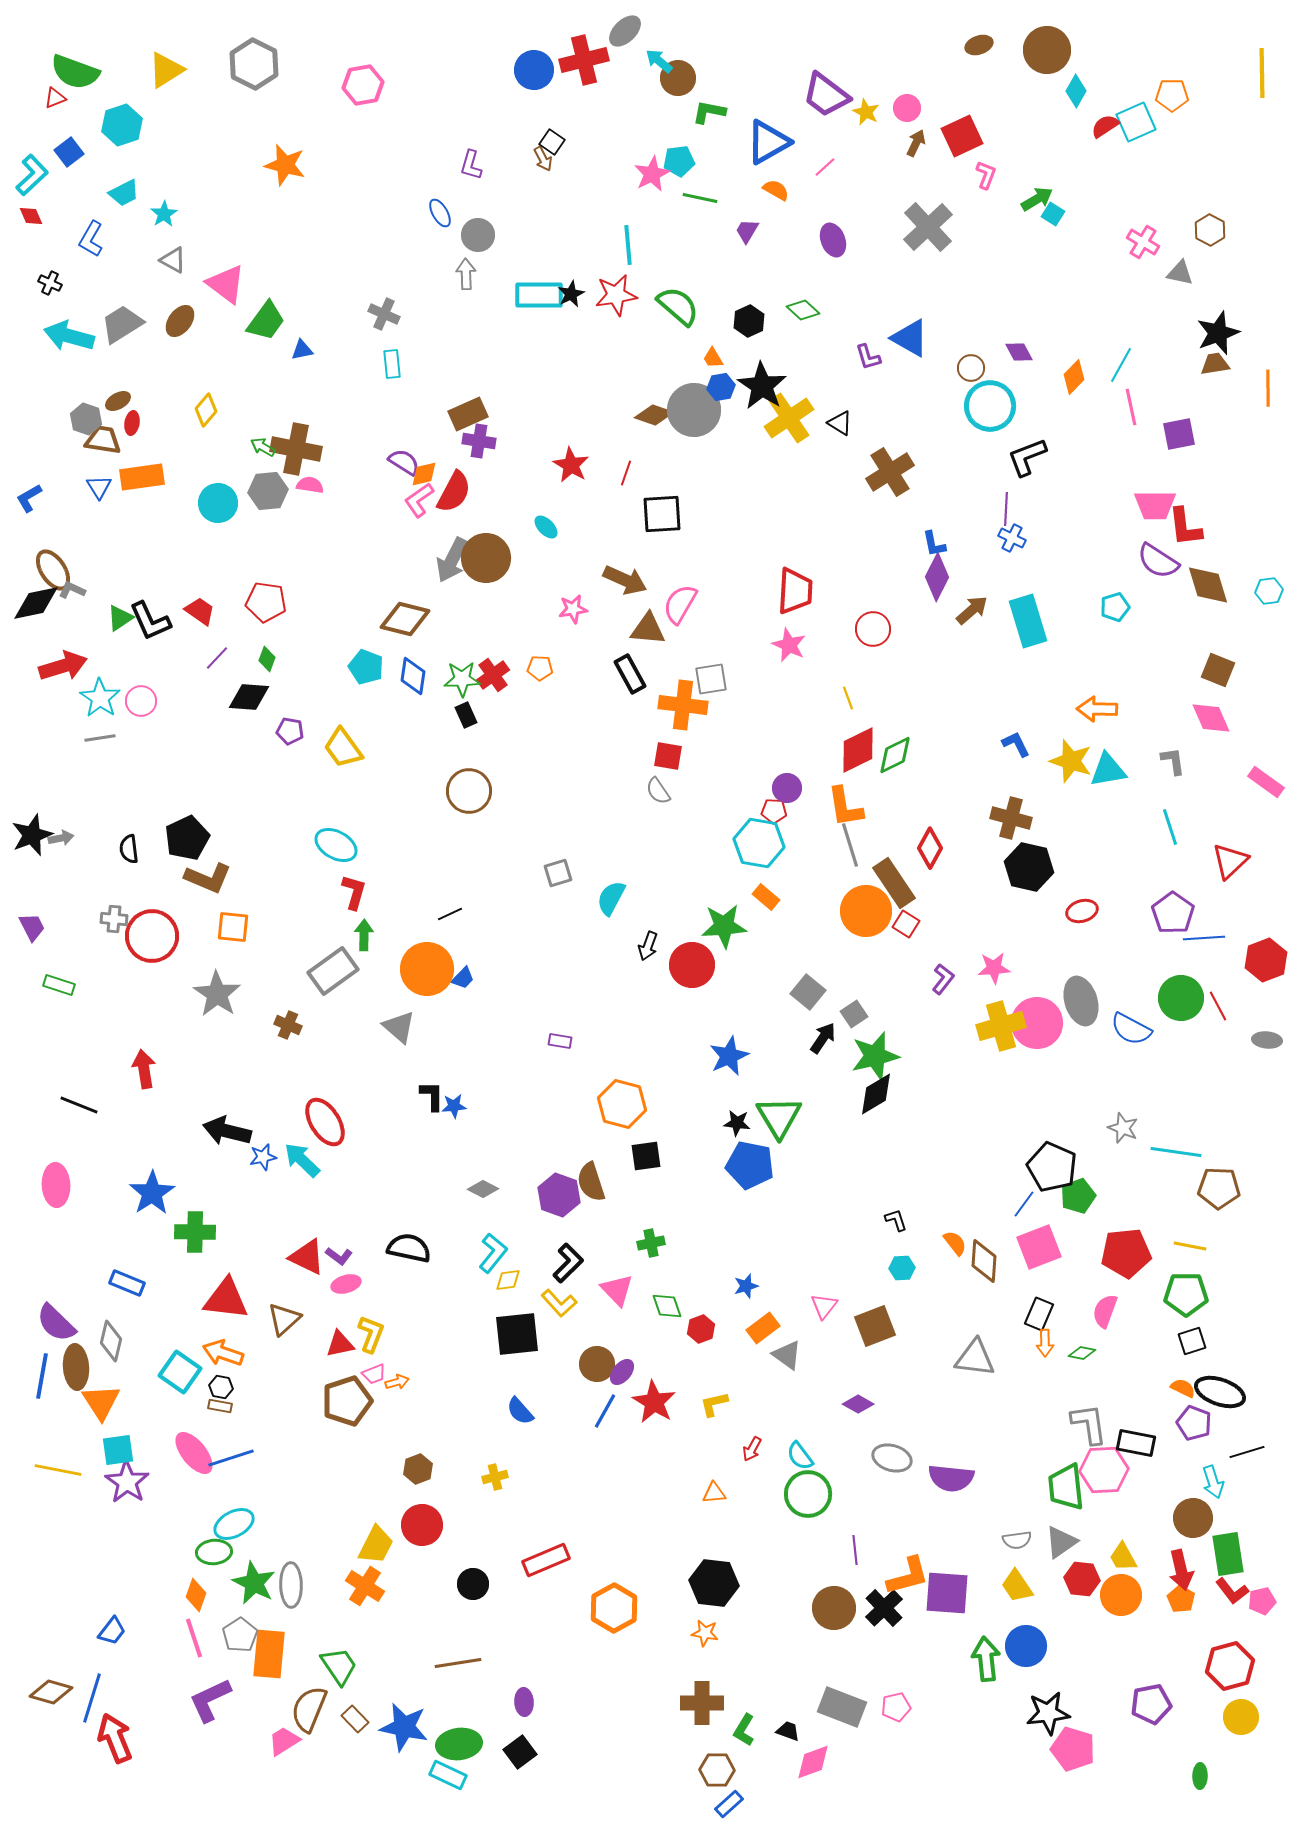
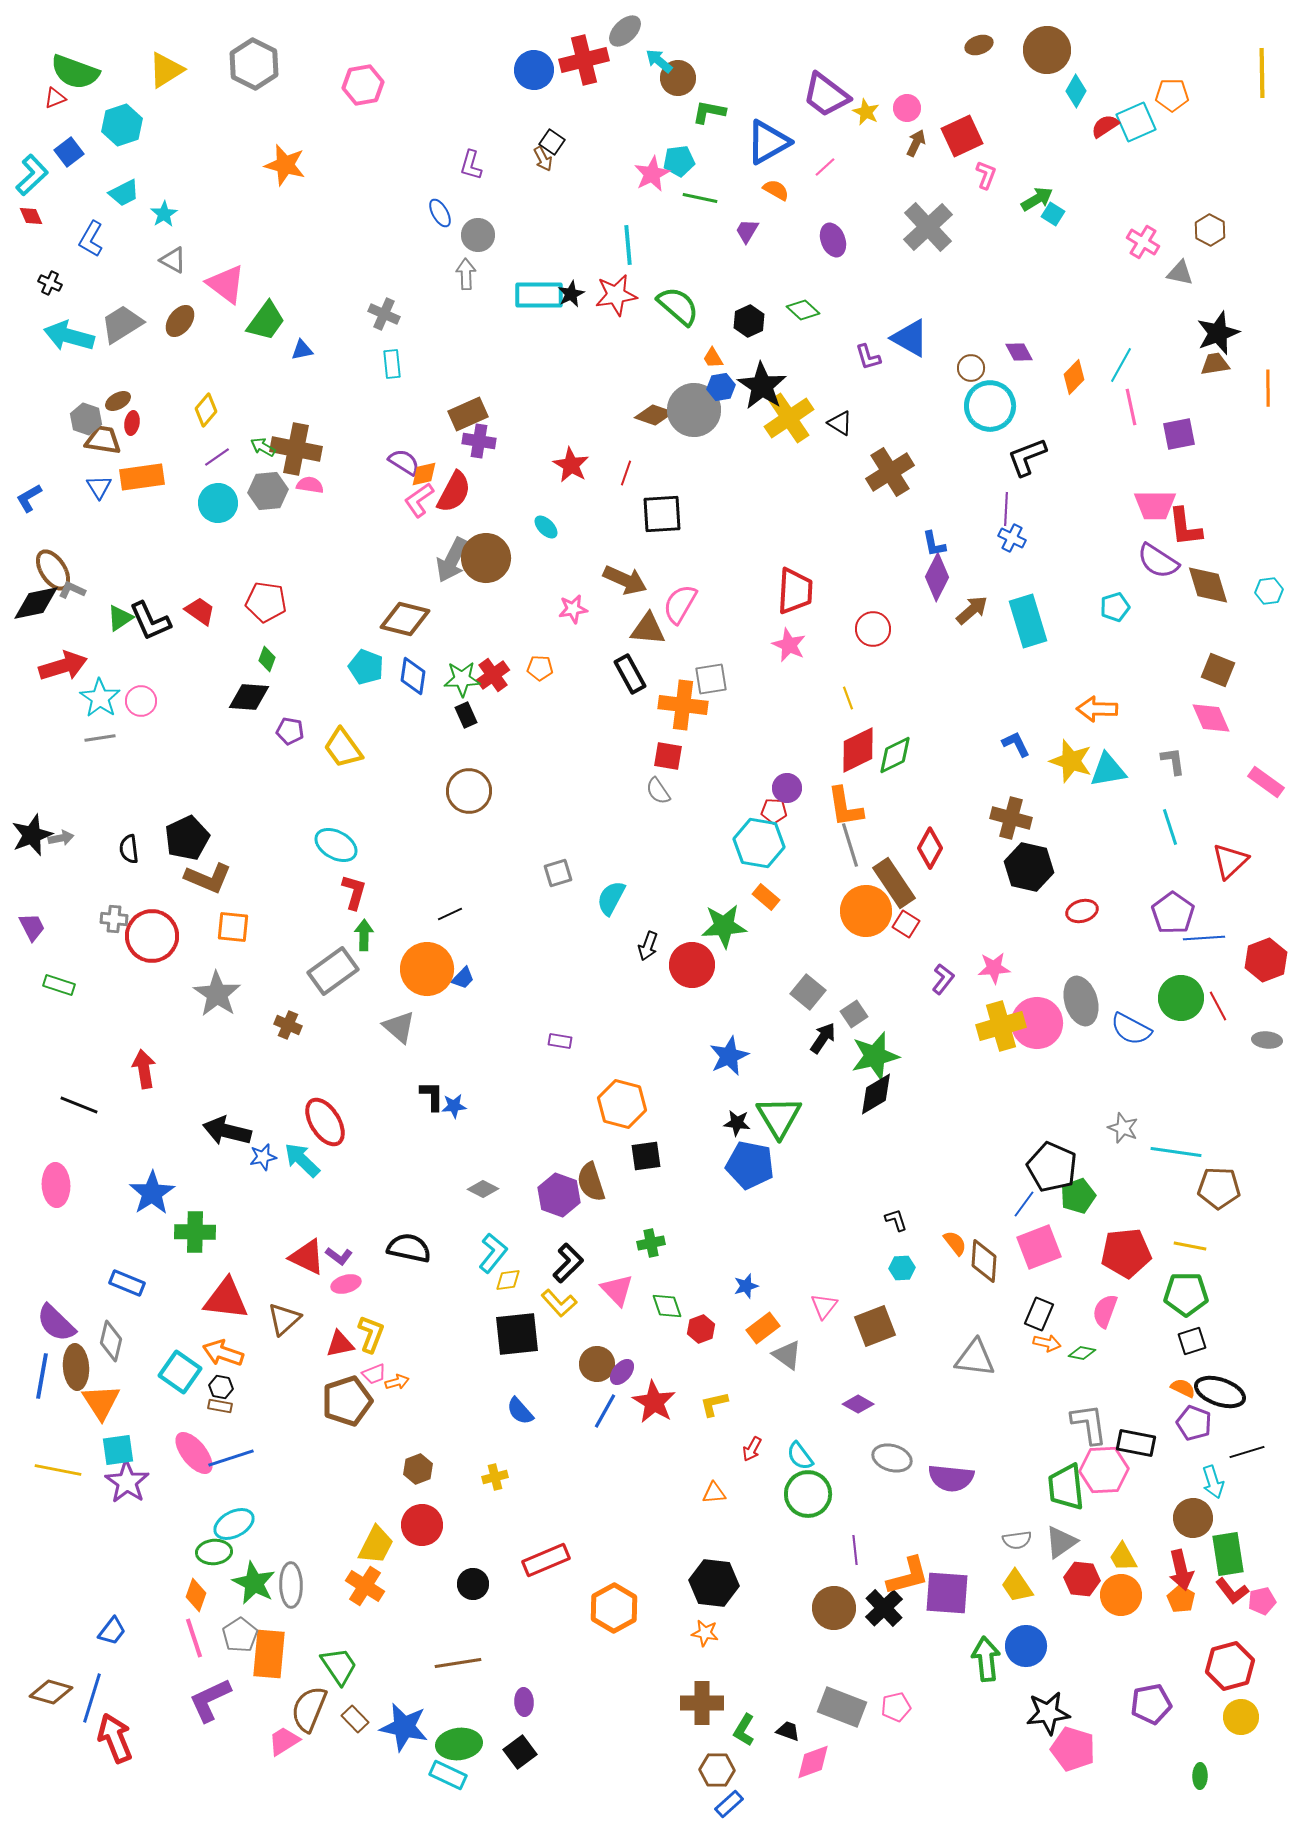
purple line at (217, 658): moved 201 px up; rotated 12 degrees clockwise
orange arrow at (1045, 1343): moved 2 px right; rotated 76 degrees counterclockwise
